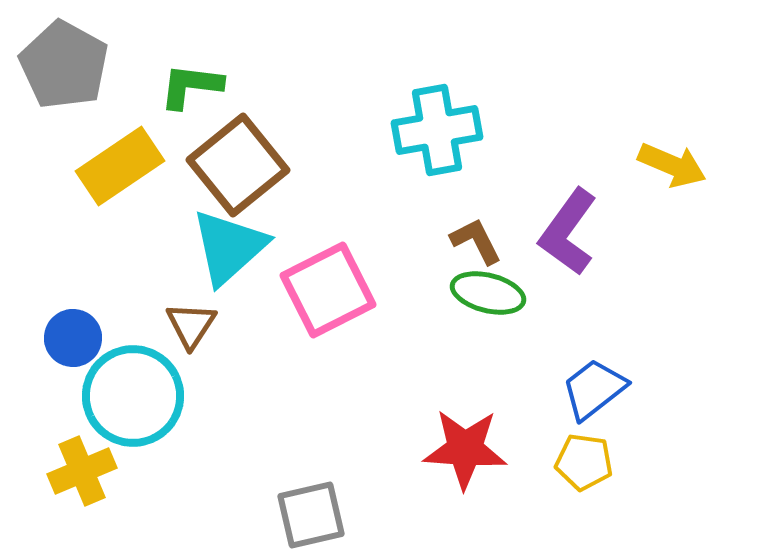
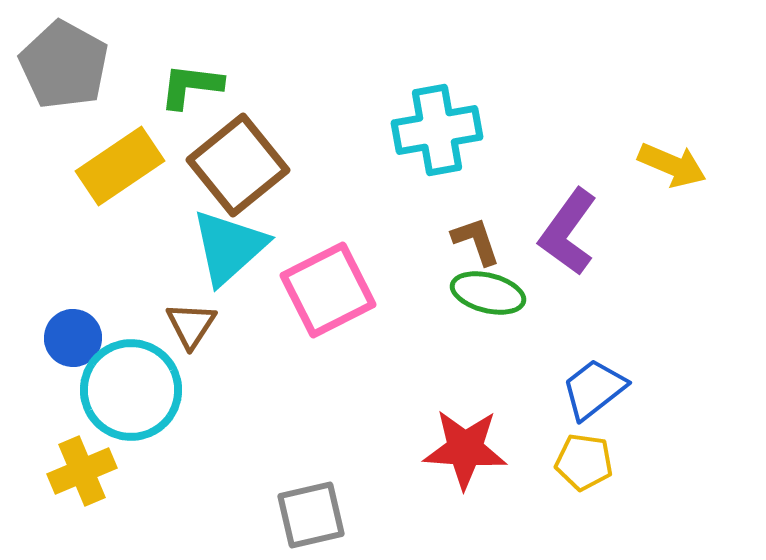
brown L-shape: rotated 8 degrees clockwise
cyan circle: moved 2 px left, 6 px up
